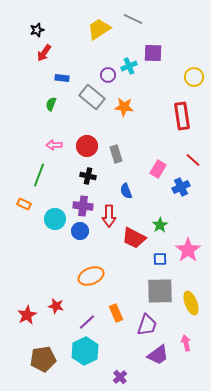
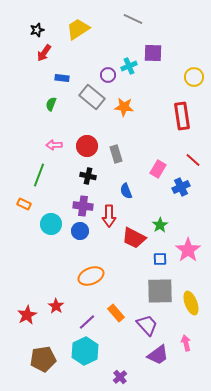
yellow trapezoid at (99, 29): moved 21 px left
cyan circle at (55, 219): moved 4 px left, 5 px down
red star at (56, 306): rotated 21 degrees clockwise
orange rectangle at (116, 313): rotated 18 degrees counterclockwise
purple trapezoid at (147, 325): rotated 60 degrees counterclockwise
